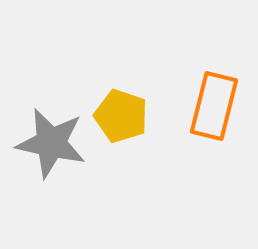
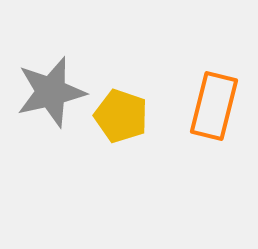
gray star: moved 51 px up; rotated 26 degrees counterclockwise
